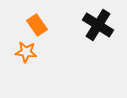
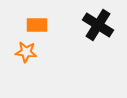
orange rectangle: rotated 55 degrees counterclockwise
